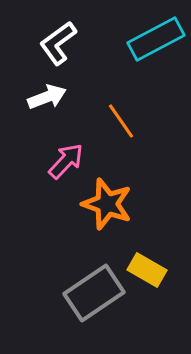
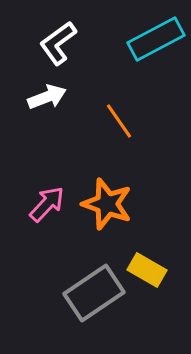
orange line: moved 2 px left
pink arrow: moved 19 px left, 43 px down
